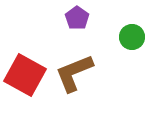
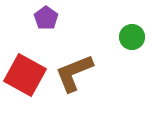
purple pentagon: moved 31 px left
